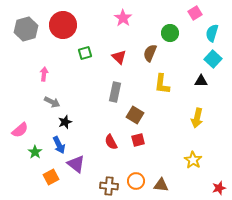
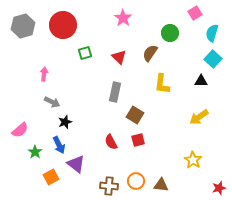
gray hexagon: moved 3 px left, 3 px up
brown semicircle: rotated 12 degrees clockwise
yellow arrow: moved 2 px right, 1 px up; rotated 42 degrees clockwise
